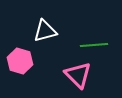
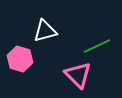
green line: moved 3 px right, 1 px down; rotated 20 degrees counterclockwise
pink hexagon: moved 2 px up
